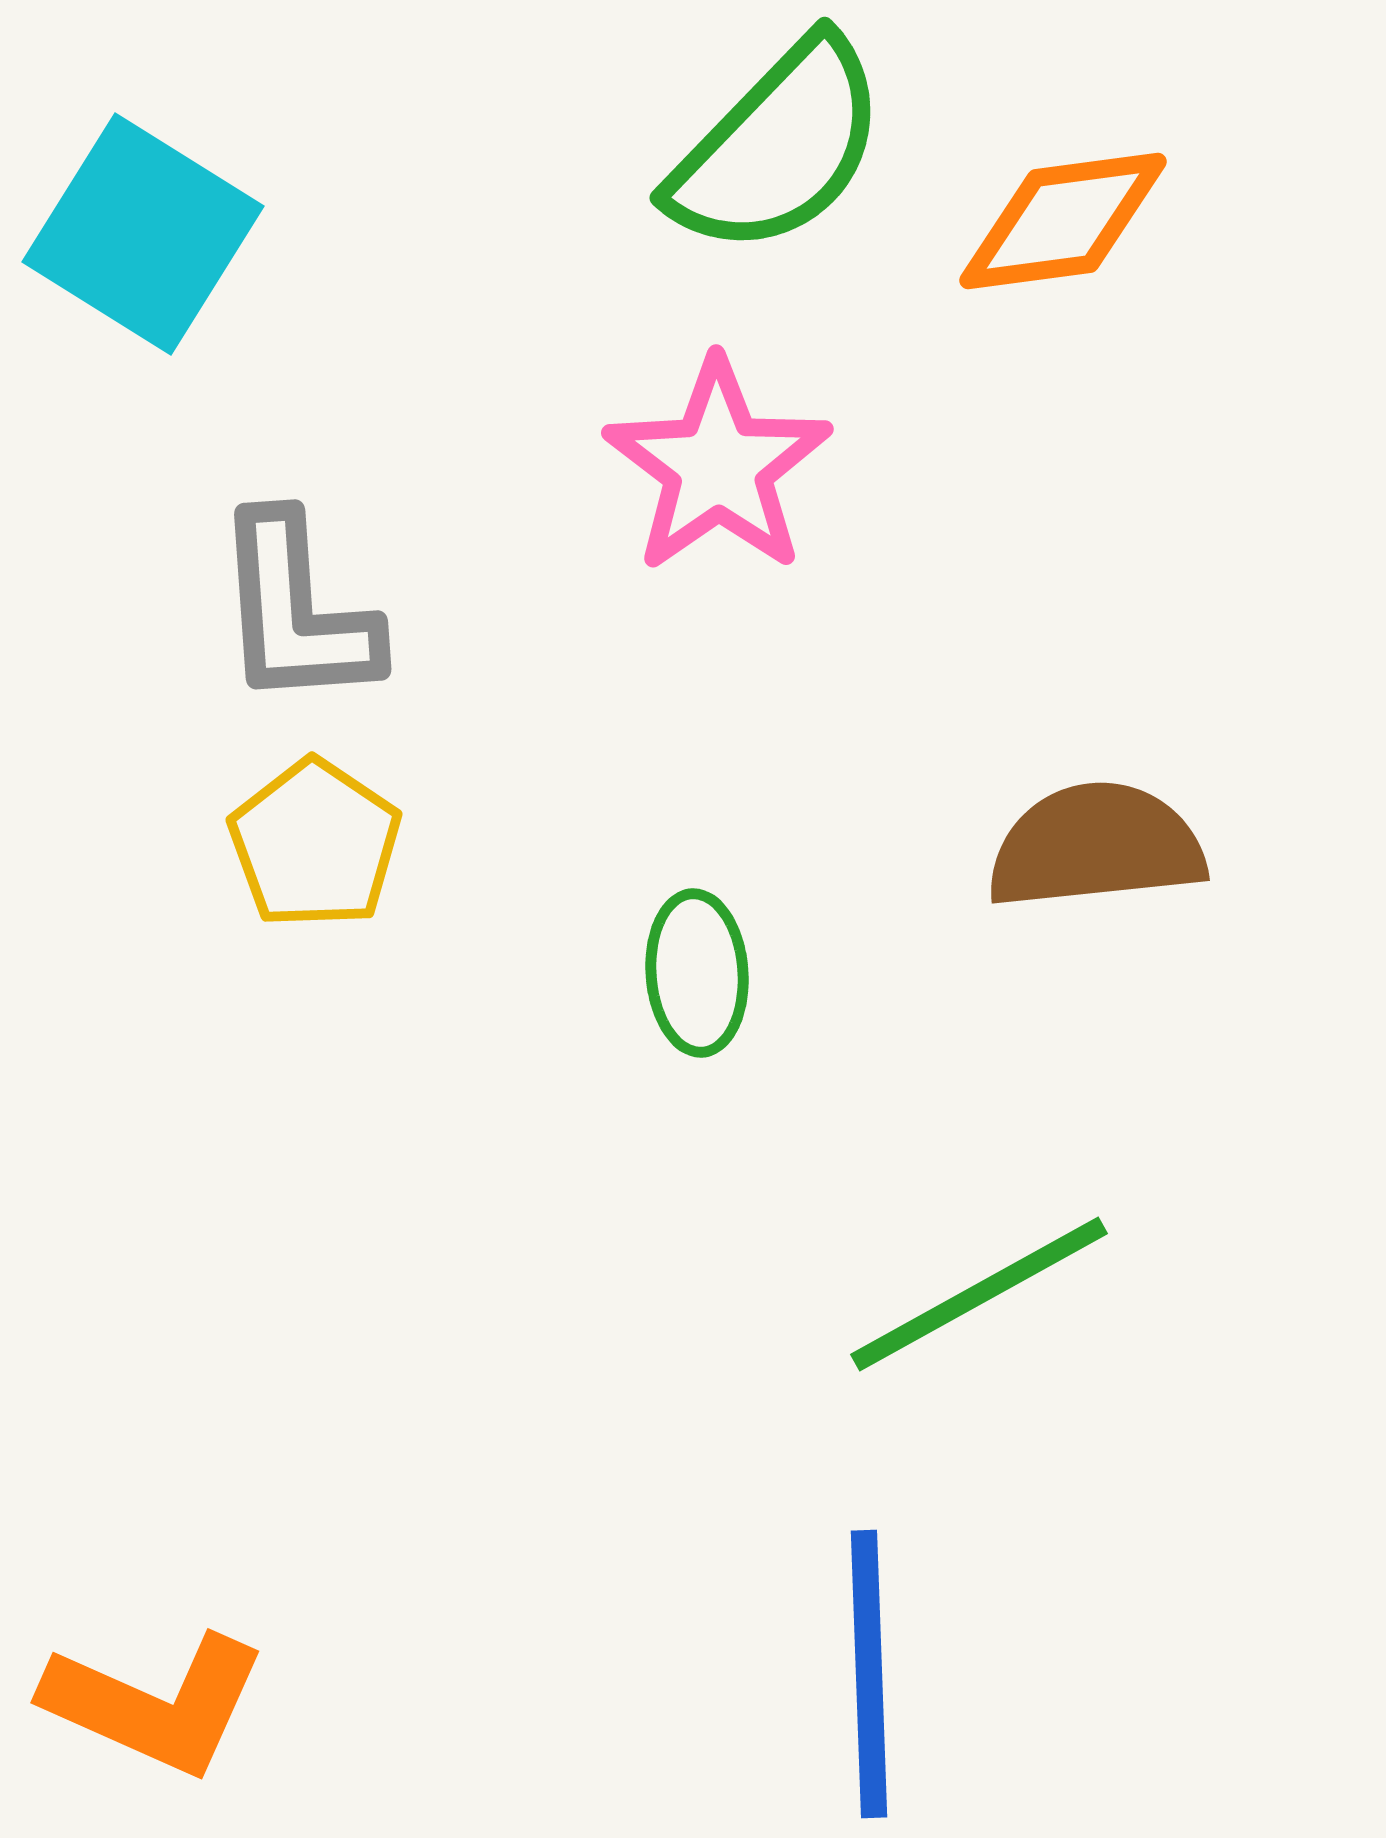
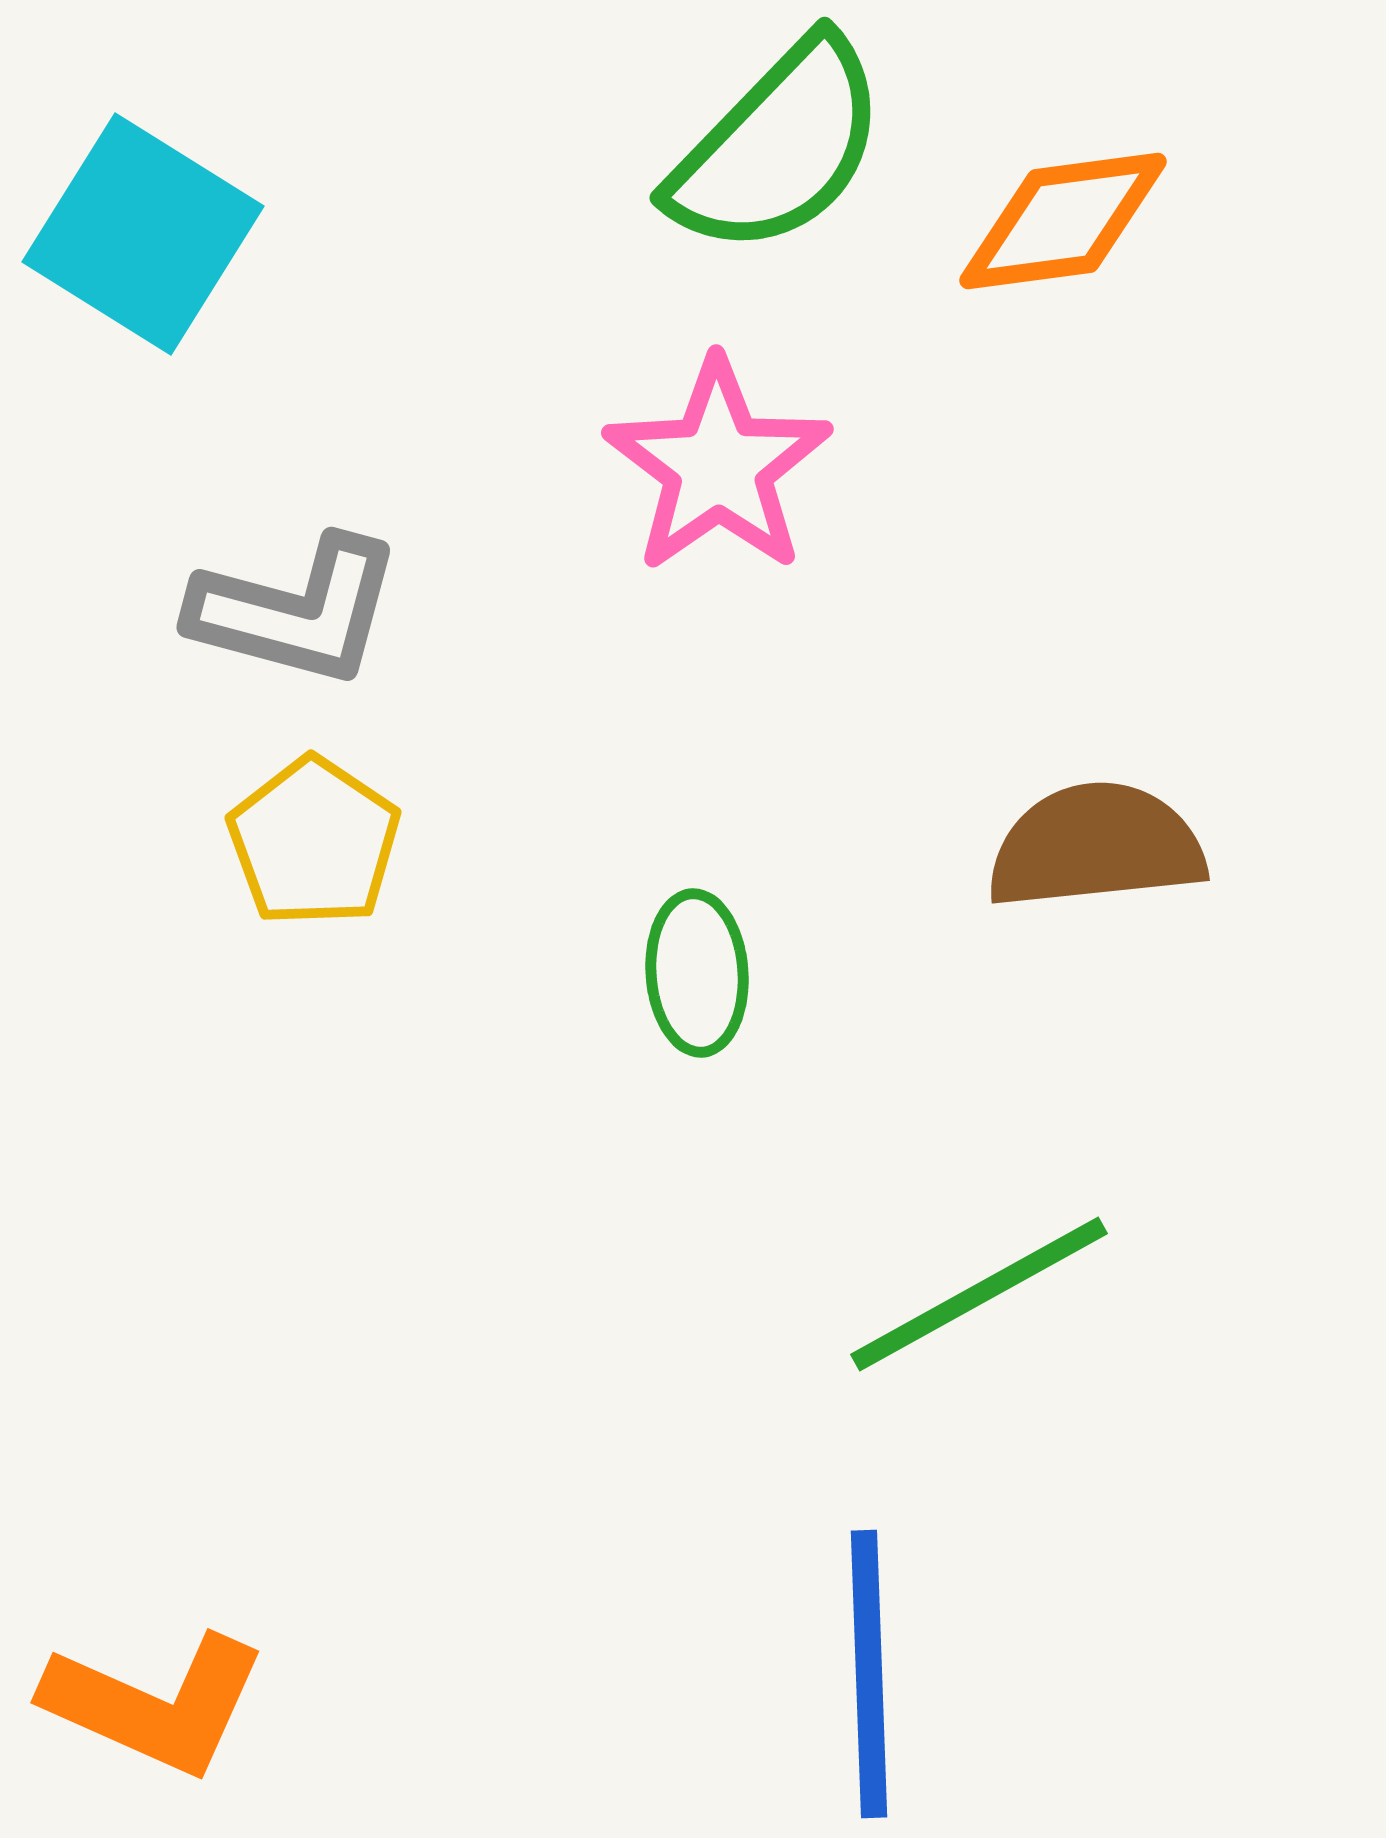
gray L-shape: rotated 71 degrees counterclockwise
yellow pentagon: moved 1 px left, 2 px up
